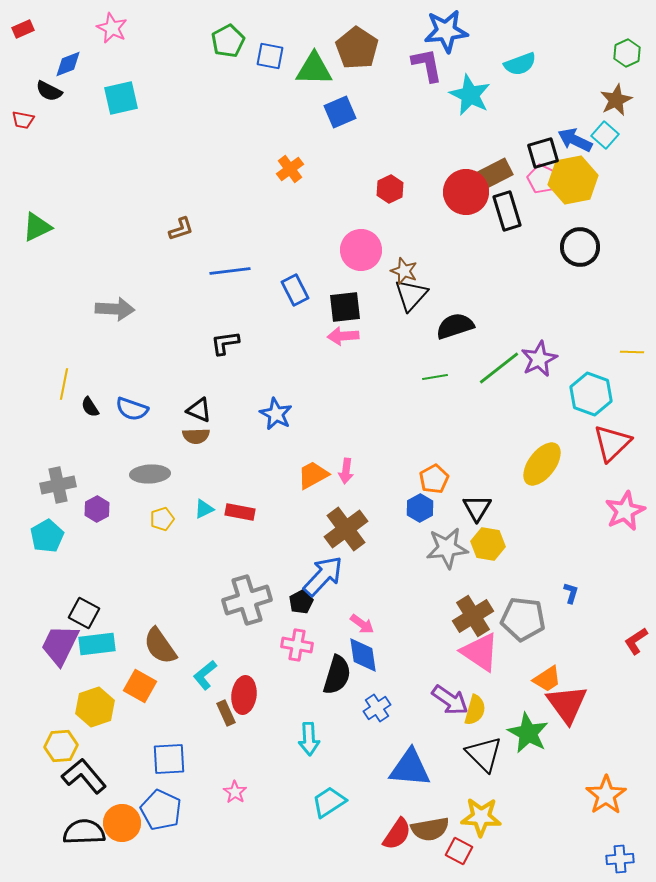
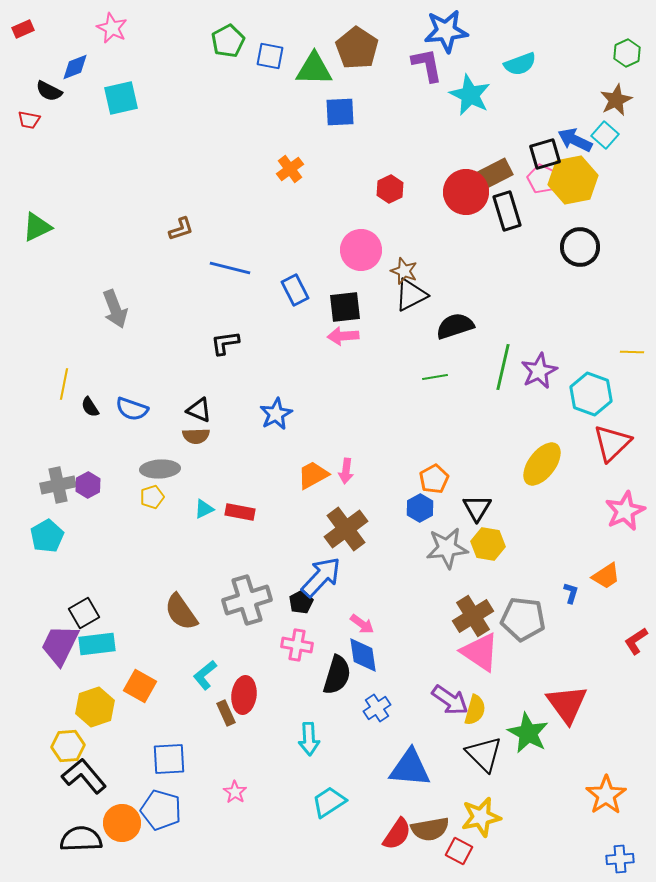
blue diamond at (68, 64): moved 7 px right, 3 px down
blue square at (340, 112): rotated 20 degrees clockwise
red trapezoid at (23, 120): moved 6 px right
black square at (543, 153): moved 2 px right, 1 px down
blue line at (230, 271): moved 3 px up; rotated 21 degrees clockwise
black triangle at (411, 295): rotated 21 degrees clockwise
gray arrow at (115, 309): rotated 66 degrees clockwise
purple star at (539, 359): moved 12 px down
green line at (499, 368): moved 4 px right, 1 px up; rotated 39 degrees counterclockwise
blue star at (276, 414): rotated 16 degrees clockwise
gray ellipse at (150, 474): moved 10 px right, 5 px up
purple hexagon at (97, 509): moved 9 px left, 24 px up
yellow pentagon at (162, 519): moved 10 px left, 22 px up
blue arrow at (323, 576): moved 2 px left, 1 px down
black square at (84, 613): rotated 32 degrees clockwise
brown semicircle at (160, 646): moved 21 px right, 34 px up
orange trapezoid at (547, 679): moved 59 px right, 103 px up
yellow hexagon at (61, 746): moved 7 px right
blue pentagon at (161, 810): rotated 9 degrees counterclockwise
yellow star at (481, 817): rotated 15 degrees counterclockwise
black semicircle at (84, 832): moved 3 px left, 7 px down
